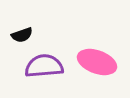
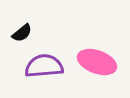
black semicircle: moved 2 px up; rotated 20 degrees counterclockwise
